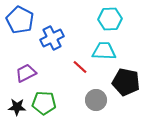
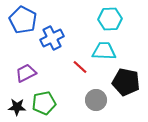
blue pentagon: moved 3 px right
green pentagon: rotated 15 degrees counterclockwise
